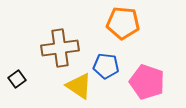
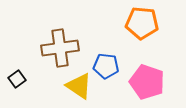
orange pentagon: moved 19 px right
